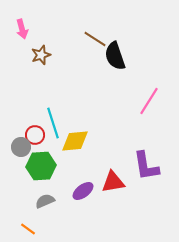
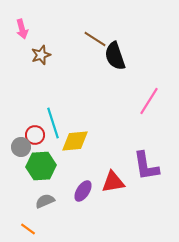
purple ellipse: rotated 20 degrees counterclockwise
